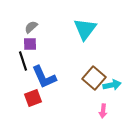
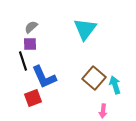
cyan arrow: moved 3 px right; rotated 96 degrees counterclockwise
